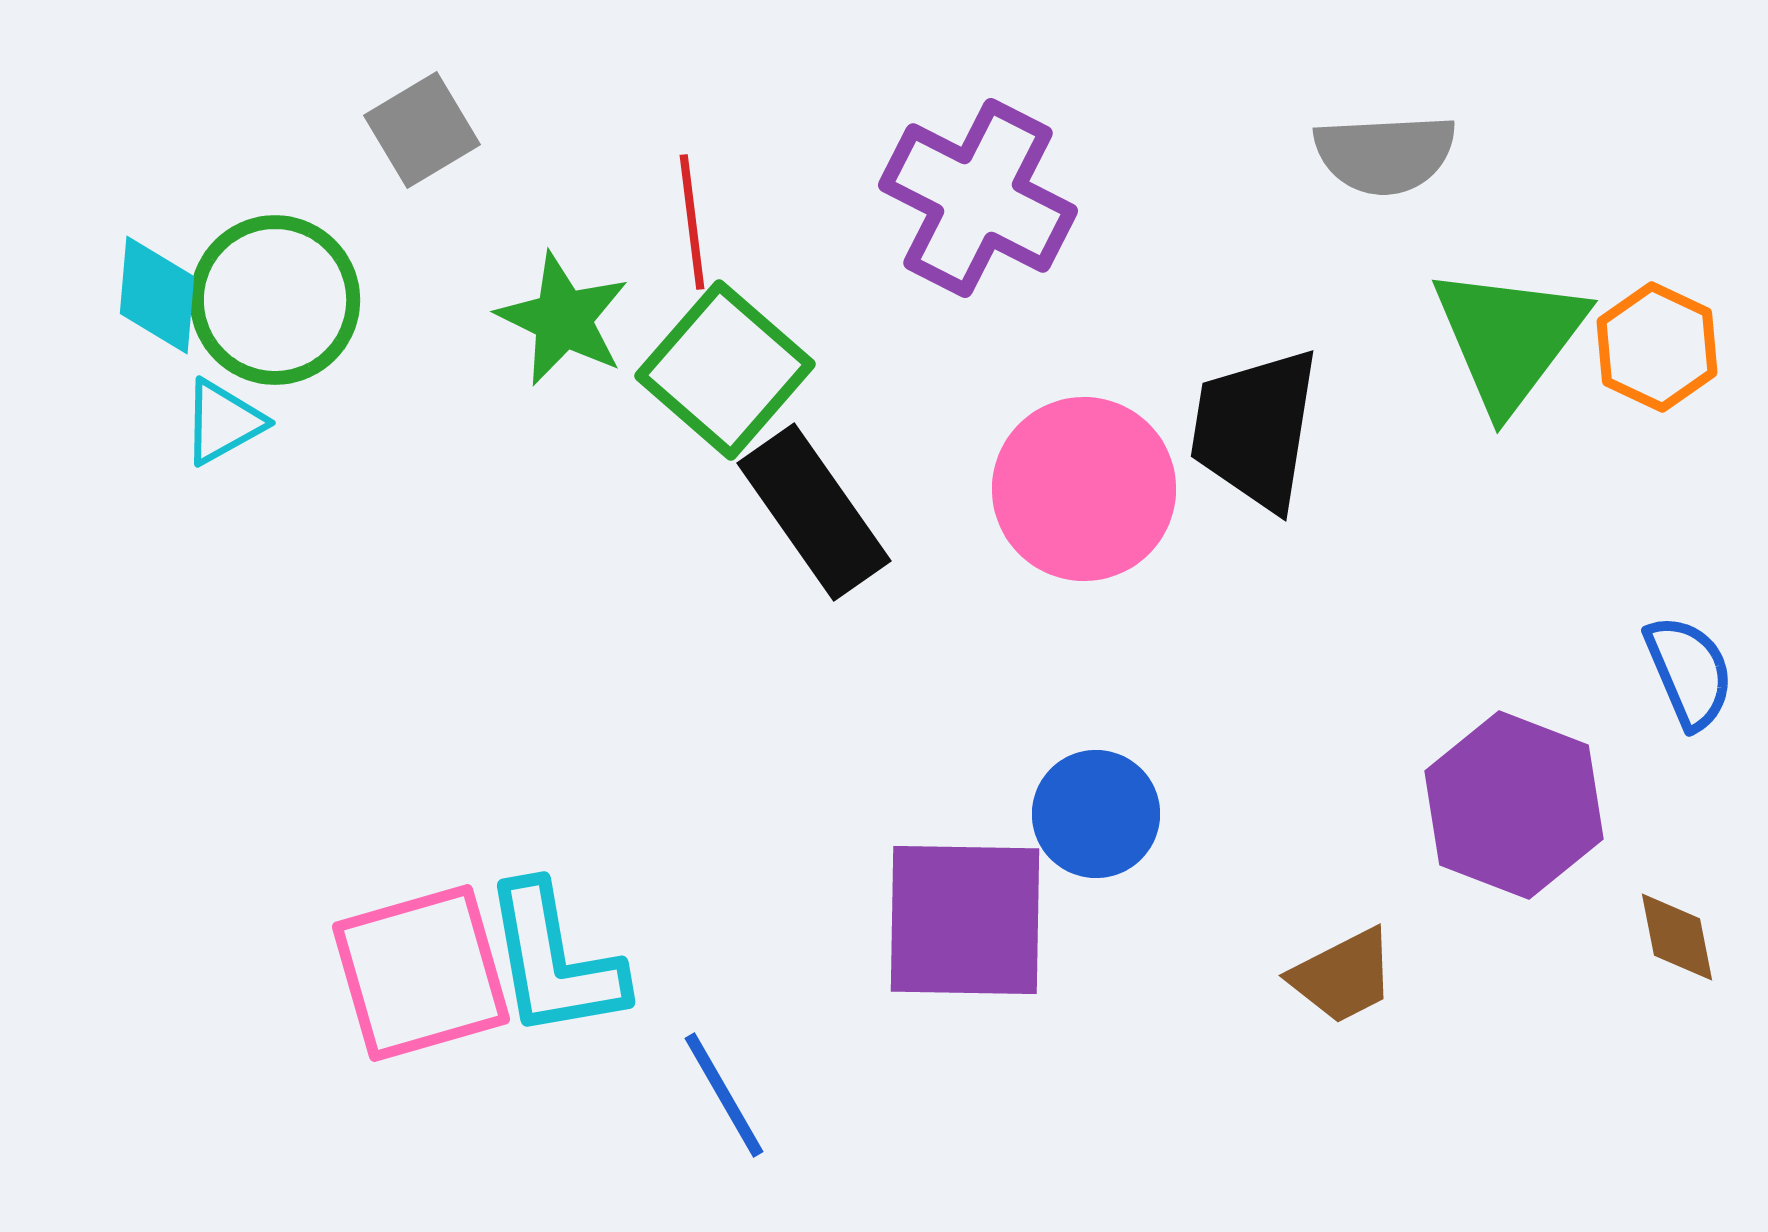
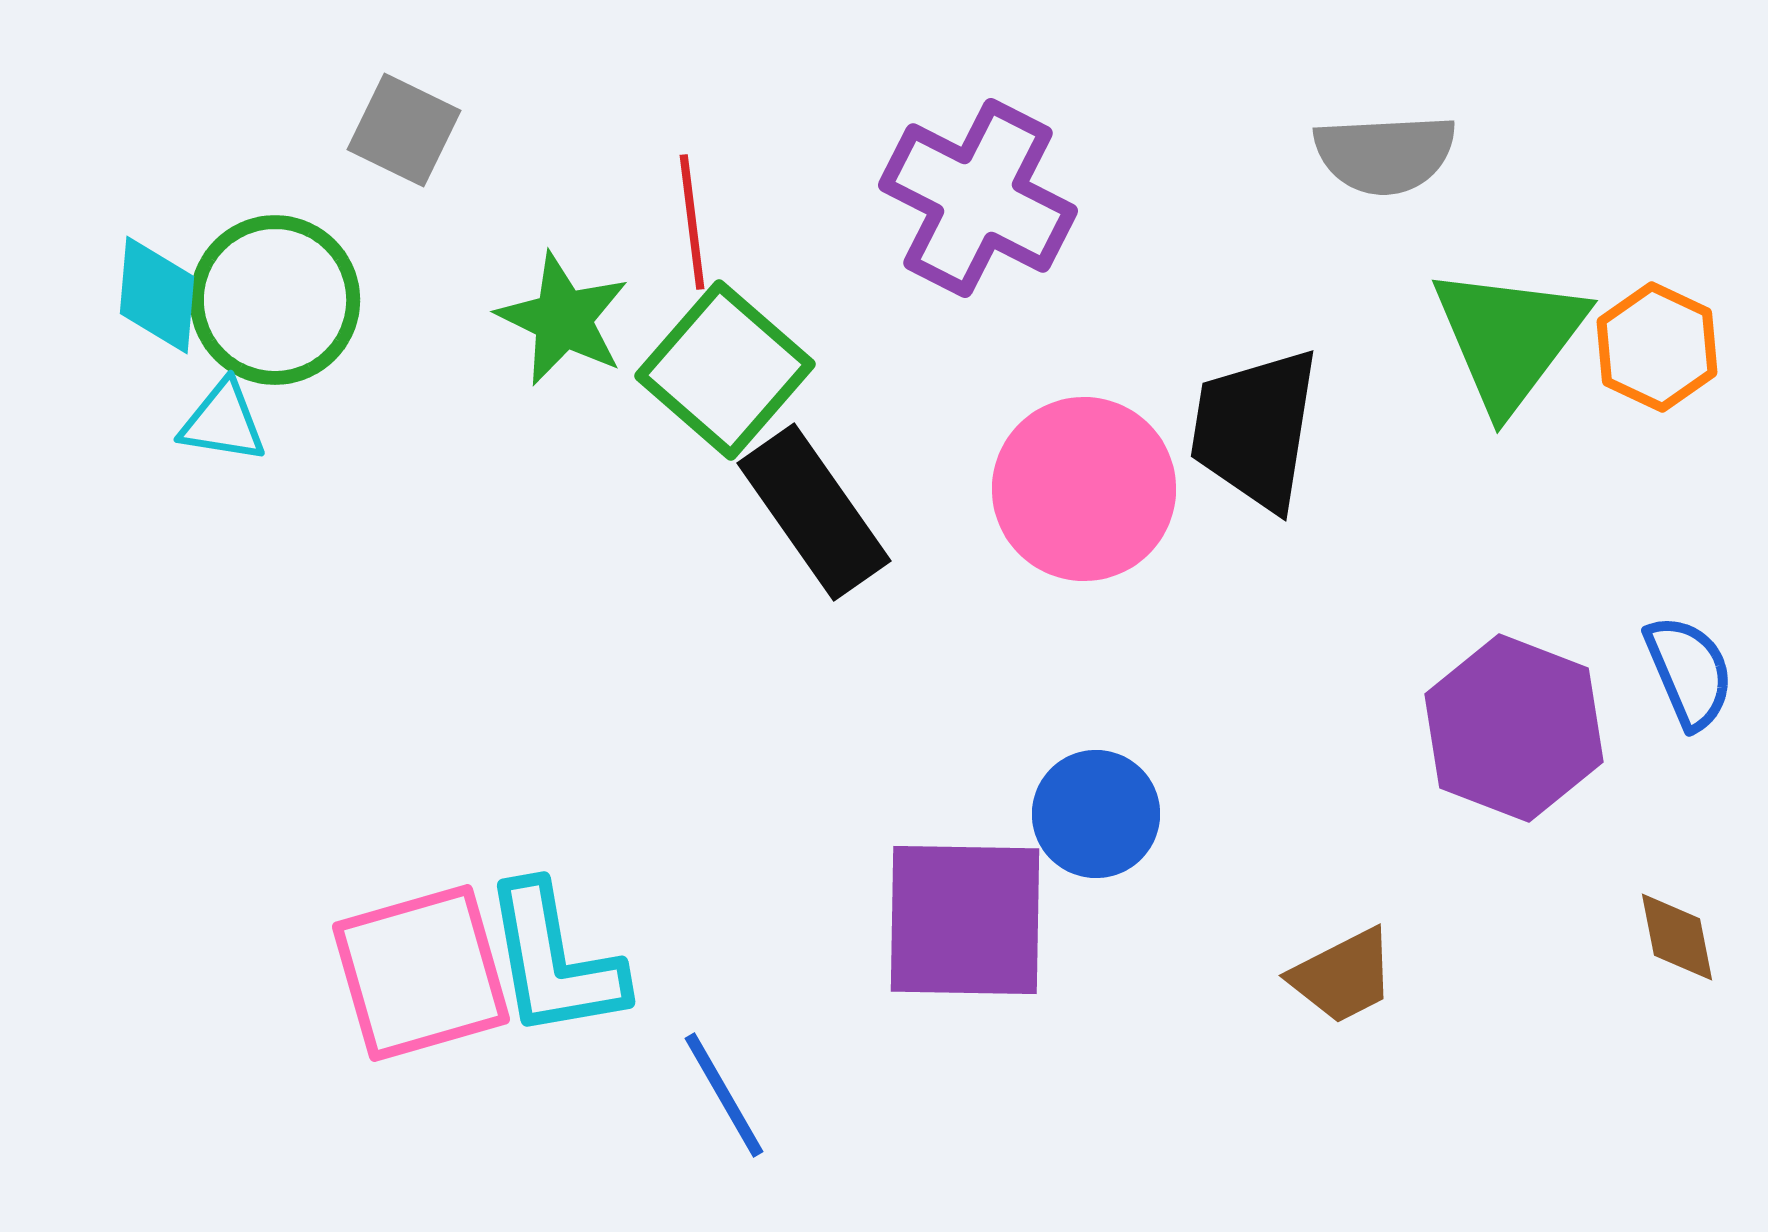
gray square: moved 18 px left; rotated 33 degrees counterclockwise
cyan triangle: rotated 38 degrees clockwise
purple hexagon: moved 77 px up
